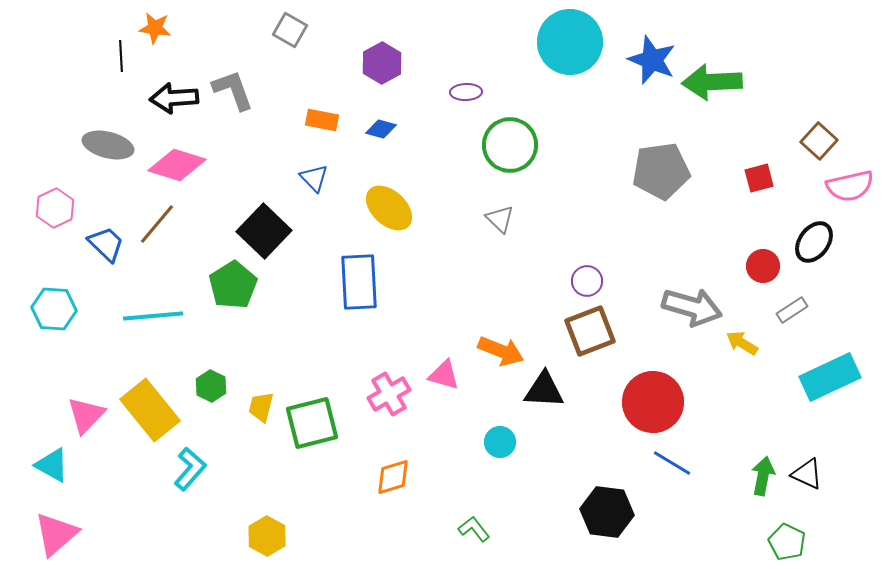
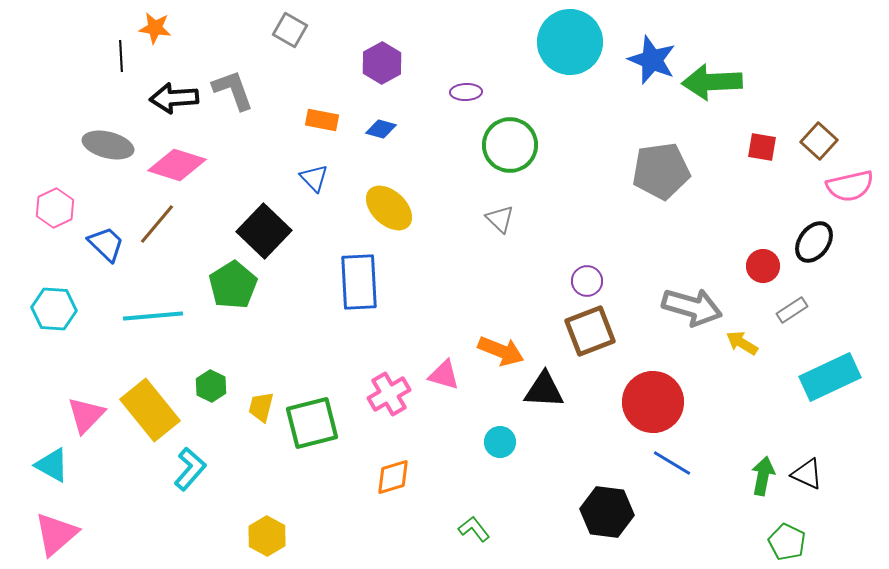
red square at (759, 178): moved 3 px right, 31 px up; rotated 24 degrees clockwise
